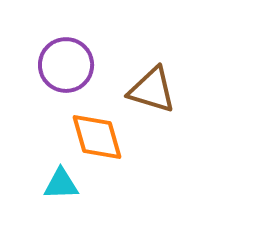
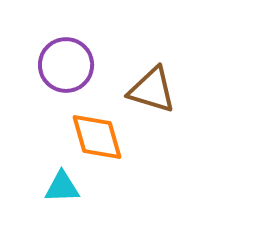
cyan triangle: moved 1 px right, 3 px down
